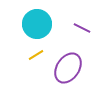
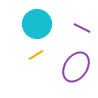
purple ellipse: moved 8 px right, 1 px up
